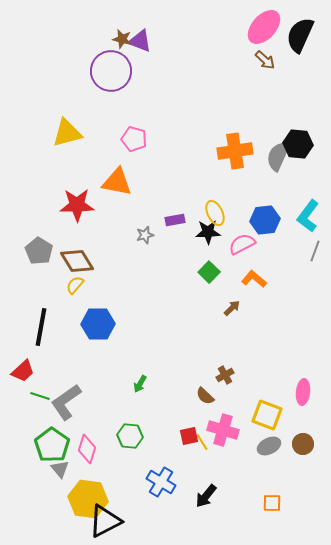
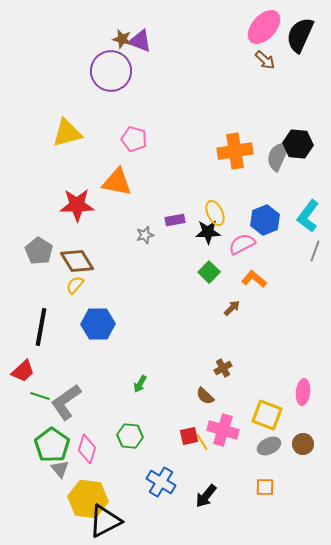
blue hexagon at (265, 220): rotated 16 degrees counterclockwise
brown cross at (225, 375): moved 2 px left, 7 px up
orange square at (272, 503): moved 7 px left, 16 px up
